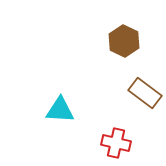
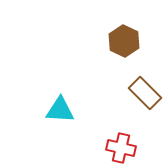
brown rectangle: rotated 8 degrees clockwise
red cross: moved 5 px right, 5 px down
